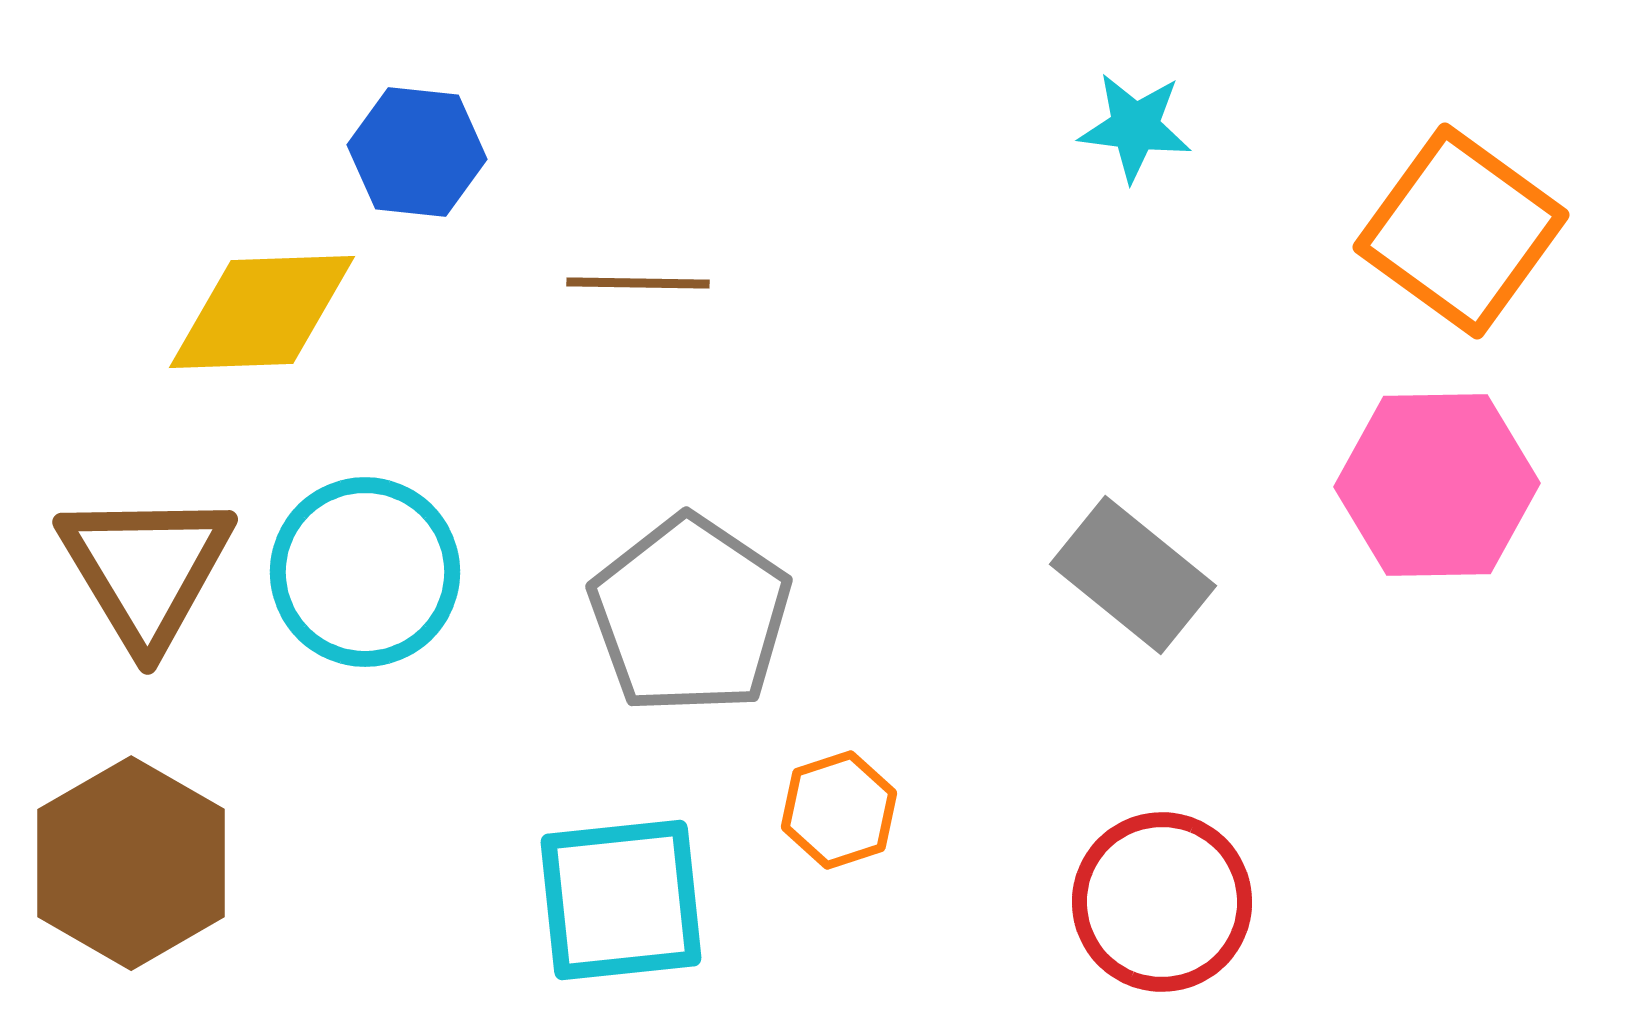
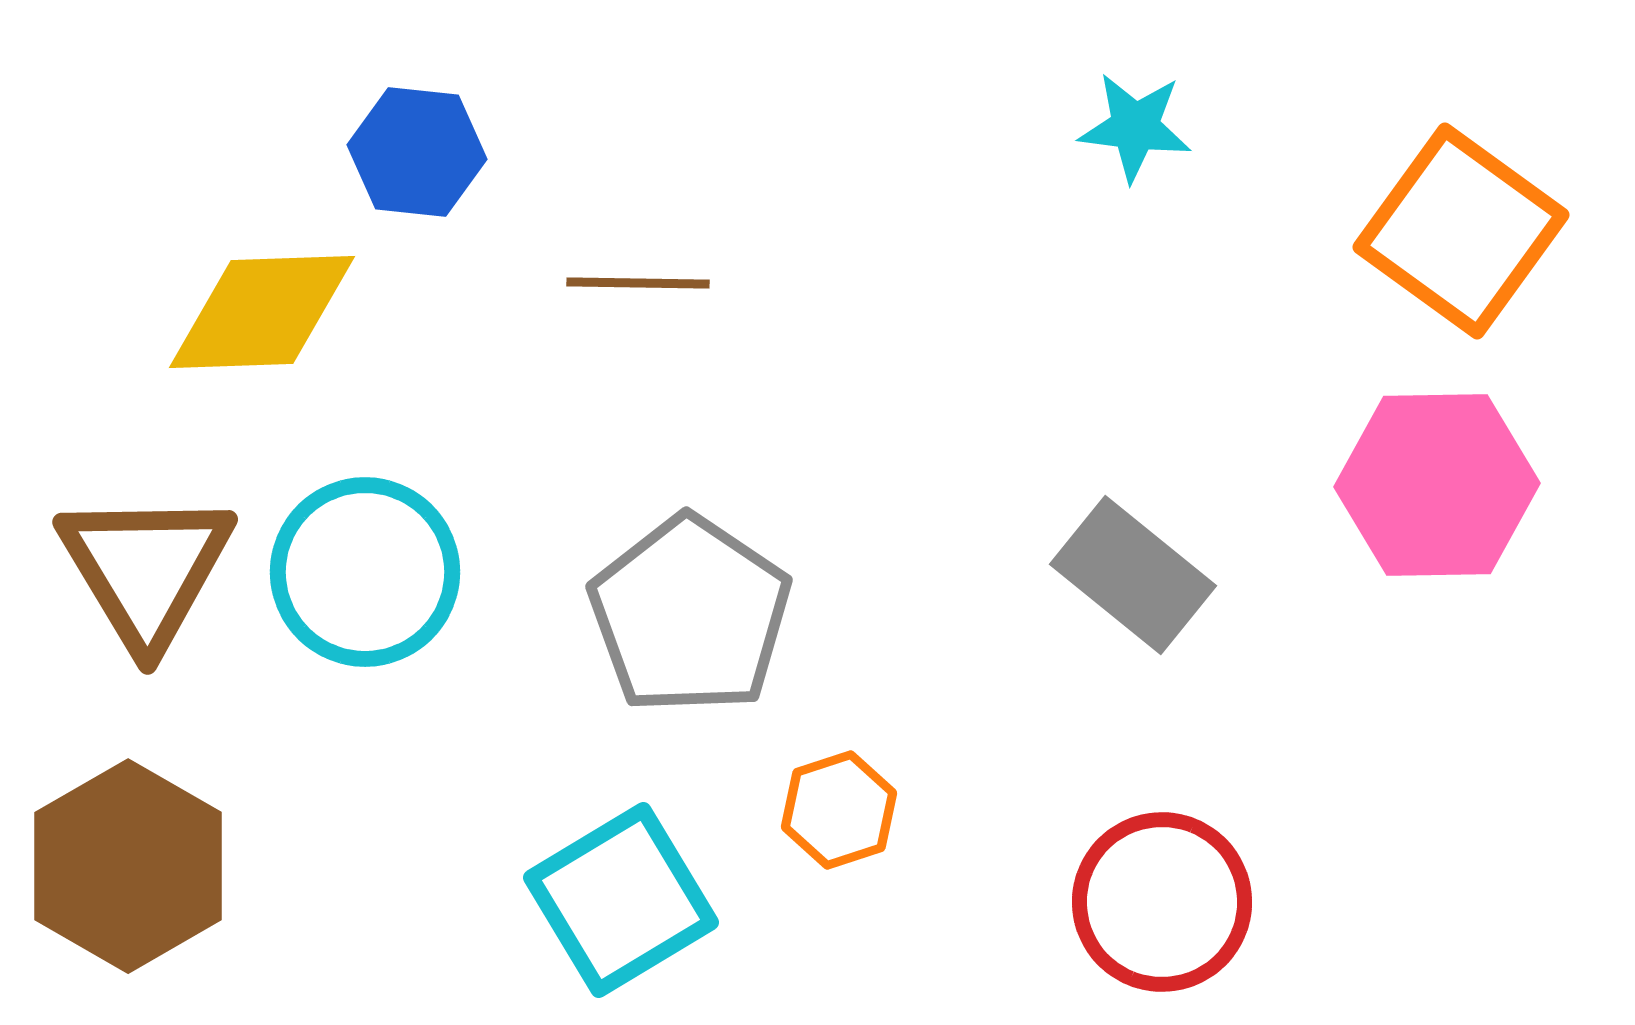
brown hexagon: moved 3 px left, 3 px down
cyan square: rotated 25 degrees counterclockwise
